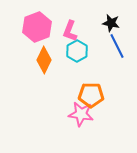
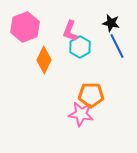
pink hexagon: moved 12 px left
cyan hexagon: moved 3 px right, 4 px up
